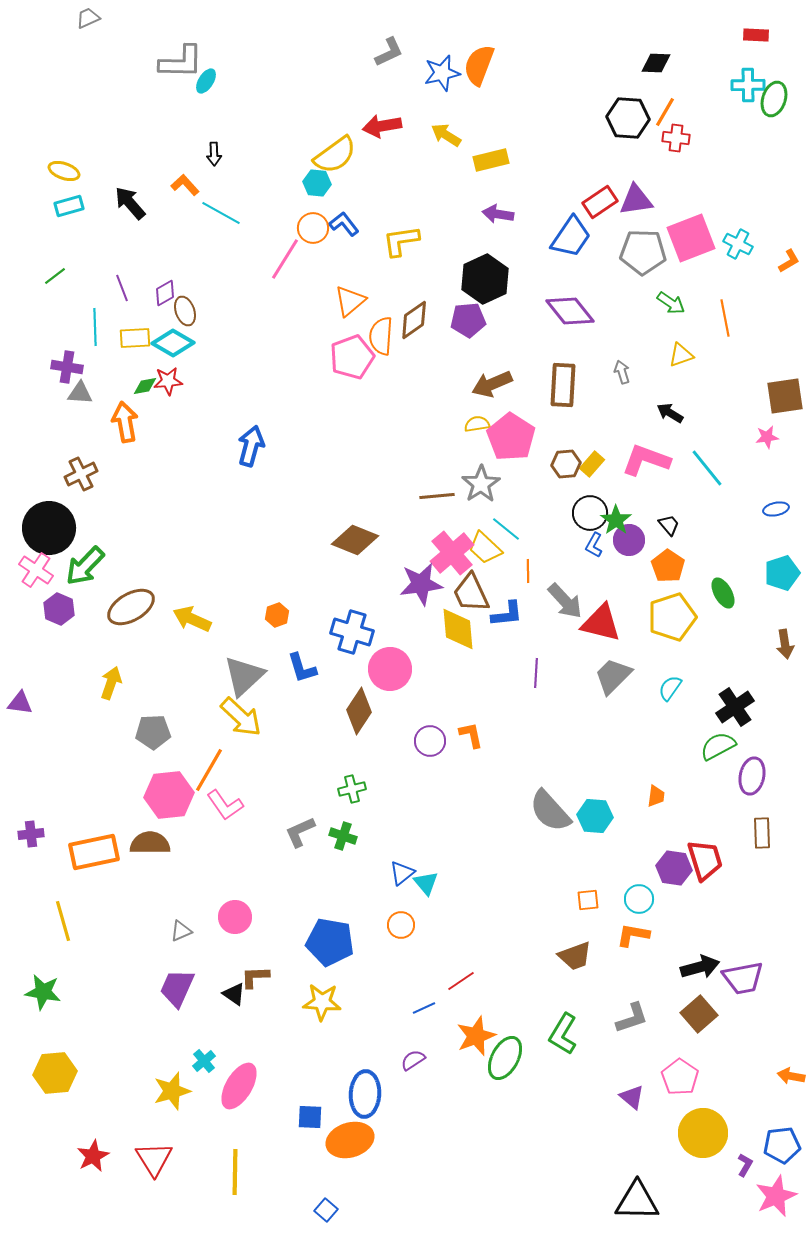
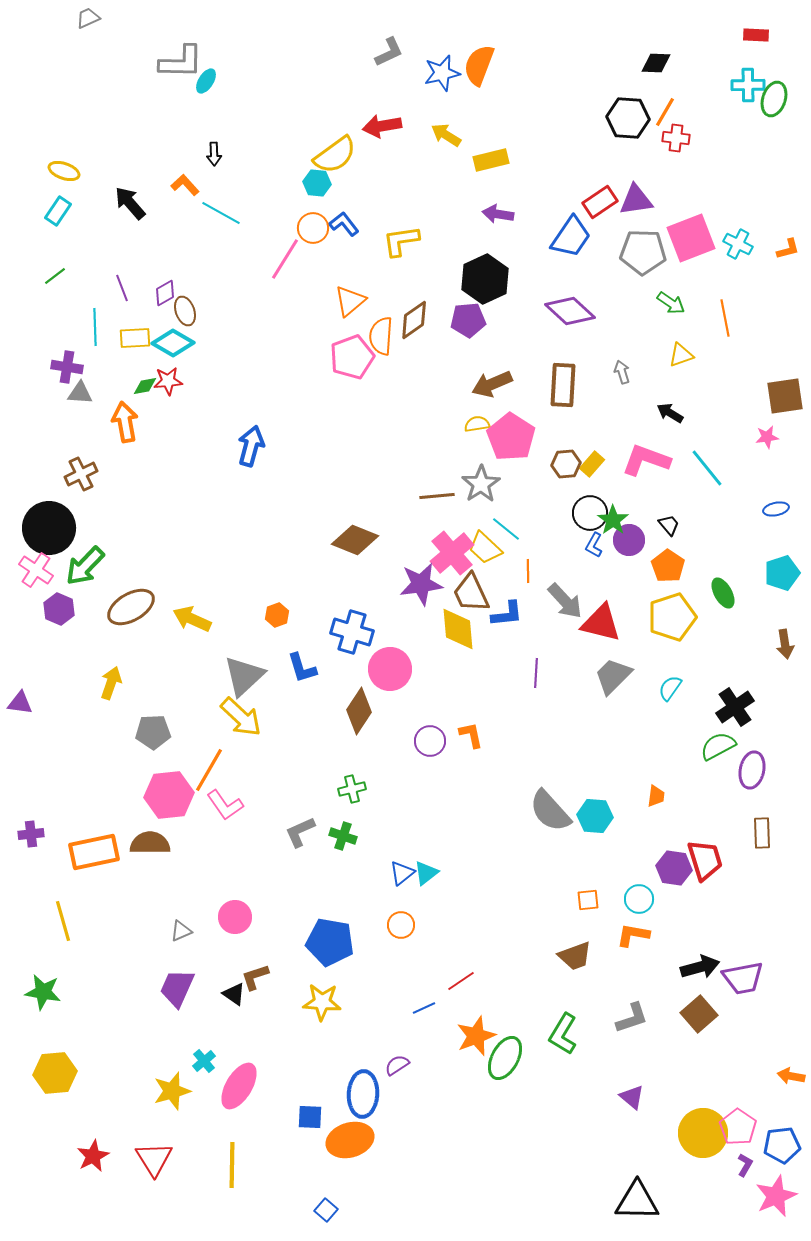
cyan rectangle at (69, 206): moved 11 px left, 5 px down; rotated 40 degrees counterclockwise
orange L-shape at (789, 261): moved 1 px left, 12 px up; rotated 15 degrees clockwise
purple diamond at (570, 311): rotated 9 degrees counterclockwise
green star at (616, 520): moved 3 px left
purple ellipse at (752, 776): moved 6 px up
cyan triangle at (426, 883): moved 10 px up; rotated 32 degrees clockwise
brown L-shape at (255, 977): rotated 16 degrees counterclockwise
purple semicircle at (413, 1060): moved 16 px left, 5 px down
pink pentagon at (680, 1077): moved 58 px right, 50 px down
blue ellipse at (365, 1094): moved 2 px left
yellow line at (235, 1172): moved 3 px left, 7 px up
